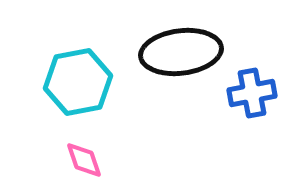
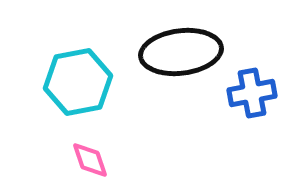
pink diamond: moved 6 px right
